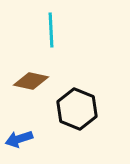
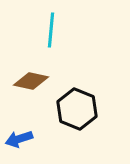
cyan line: rotated 8 degrees clockwise
